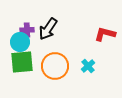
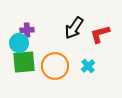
black arrow: moved 26 px right, 1 px up
red L-shape: moved 5 px left; rotated 30 degrees counterclockwise
cyan circle: moved 1 px left, 1 px down
green square: moved 2 px right
